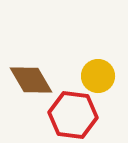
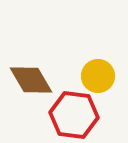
red hexagon: moved 1 px right
